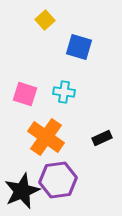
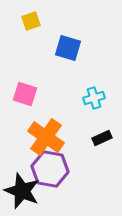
yellow square: moved 14 px left, 1 px down; rotated 24 degrees clockwise
blue square: moved 11 px left, 1 px down
cyan cross: moved 30 px right, 6 px down; rotated 25 degrees counterclockwise
purple hexagon: moved 8 px left, 11 px up; rotated 18 degrees clockwise
black star: rotated 27 degrees counterclockwise
